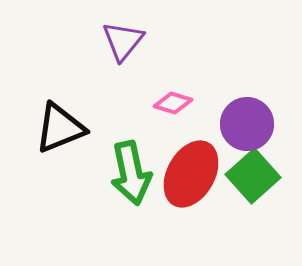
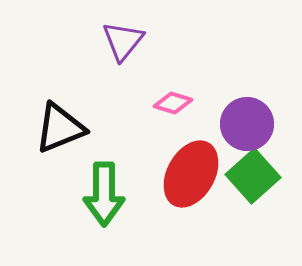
green arrow: moved 27 px left, 21 px down; rotated 12 degrees clockwise
